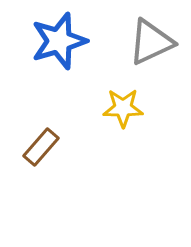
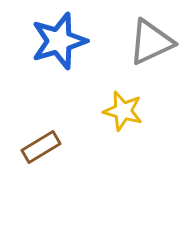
yellow star: moved 3 px down; rotated 15 degrees clockwise
brown rectangle: rotated 18 degrees clockwise
